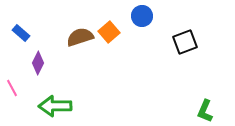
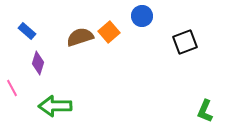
blue rectangle: moved 6 px right, 2 px up
purple diamond: rotated 10 degrees counterclockwise
